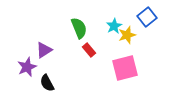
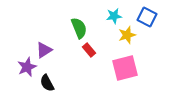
blue square: rotated 24 degrees counterclockwise
cyan star: moved 10 px up; rotated 21 degrees clockwise
